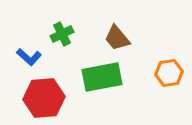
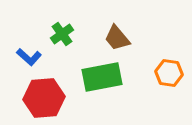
green cross: rotated 10 degrees counterclockwise
orange hexagon: rotated 16 degrees clockwise
